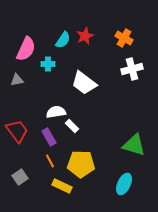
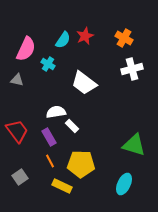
cyan cross: rotated 32 degrees clockwise
gray triangle: rotated 24 degrees clockwise
